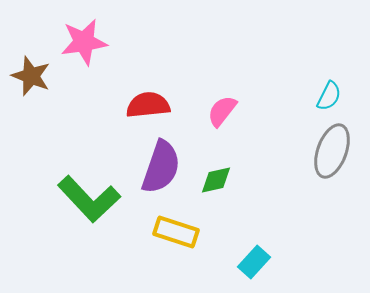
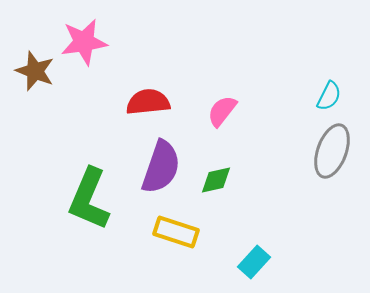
brown star: moved 4 px right, 5 px up
red semicircle: moved 3 px up
green L-shape: rotated 66 degrees clockwise
